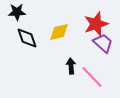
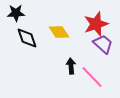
black star: moved 1 px left, 1 px down
yellow diamond: rotated 70 degrees clockwise
purple trapezoid: moved 1 px down
